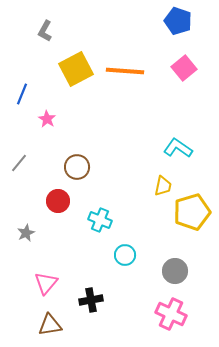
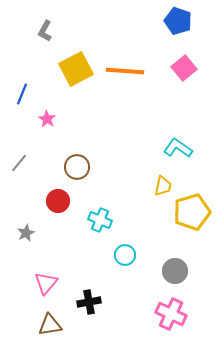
black cross: moved 2 px left, 2 px down
